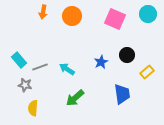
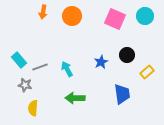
cyan circle: moved 3 px left, 2 px down
cyan arrow: rotated 28 degrees clockwise
green arrow: rotated 42 degrees clockwise
